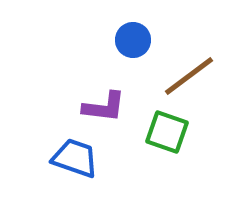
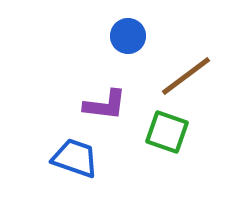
blue circle: moved 5 px left, 4 px up
brown line: moved 3 px left
purple L-shape: moved 1 px right, 2 px up
